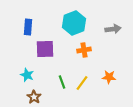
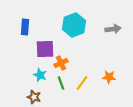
cyan hexagon: moved 2 px down
blue rectangle: moved 3 px left
orange cross: moved 23 px left, 13 px down; rotated 16 degrees counterclockwise
cyan star: moved 13 px right
green line: moved 1 px left, 1 px down
brown star: rotated 16 degrees counterclockwise
